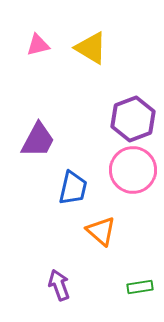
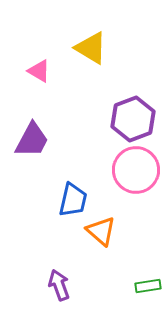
pink triangle: moved 1 px right, 26 px down; rotated 45 degrees clockwise
purple trapezoid: moved 6 px left
pink circle: moved 3 px right
blue trapezoid: moved 12 px down
green rectangle: moved 8 px right, 1 px up
